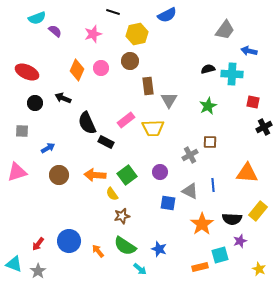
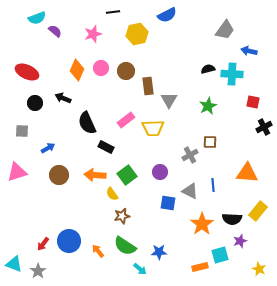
black line at (113, 12): rotated 24 degrees counterclockwise
brown circle at (130, 61): moved 4 px left, 10 px down
black rectangle at (106, 142): moved 5 px down
red arrow at (38, 244): moved 5 px right
blue star at (159, 249): moved 3 px down; rotated 21 degrees counterclockwise
